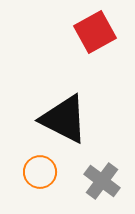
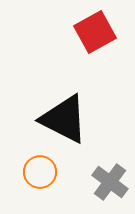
gray cross: moved 8 px right, 1 px down
